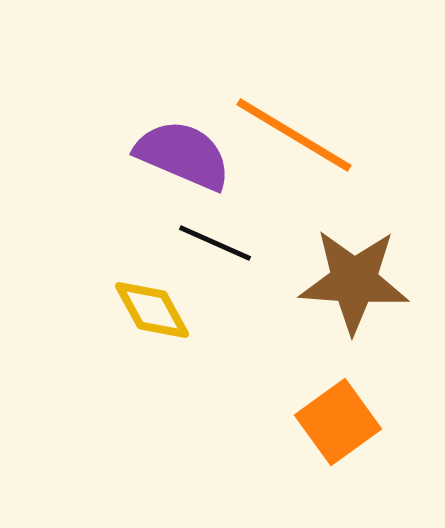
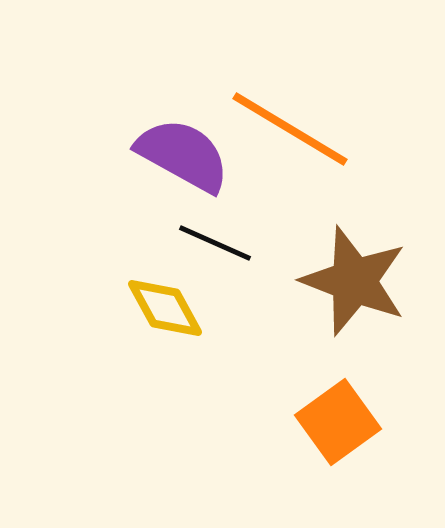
orange line: moved 4 px left, 6 px up
purple semicircle: rotated 6 degrees clockwise
brown star: rotated 17 degrees clockwise
yellow diamond: moved 13 px right, 2 px up
